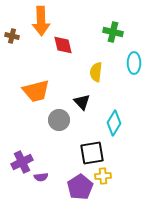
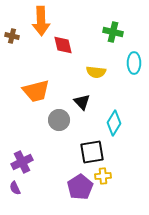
yellow semicircle: rotated 90 degrees counterclockwise
black square: moved 1 px up
purple semicircle: moved 26 px left, 11 px down; rotated 72 degrees clockwise
